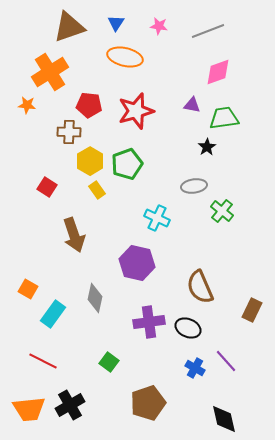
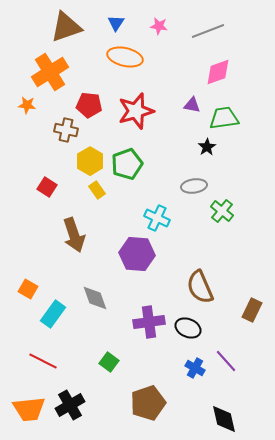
brown triangle: moved 3 px left
brown cross: moved 3 px left, 2 px up; rotated 10 degrees clockwise
purple hexagon: moved 9 px up; rotated 8 degrees counterclockwise
gray diamond: rotated 32 degrees counterclockwise
